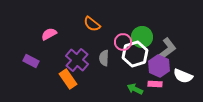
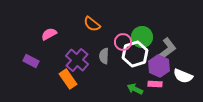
gray semicircle: moved 2 px up
